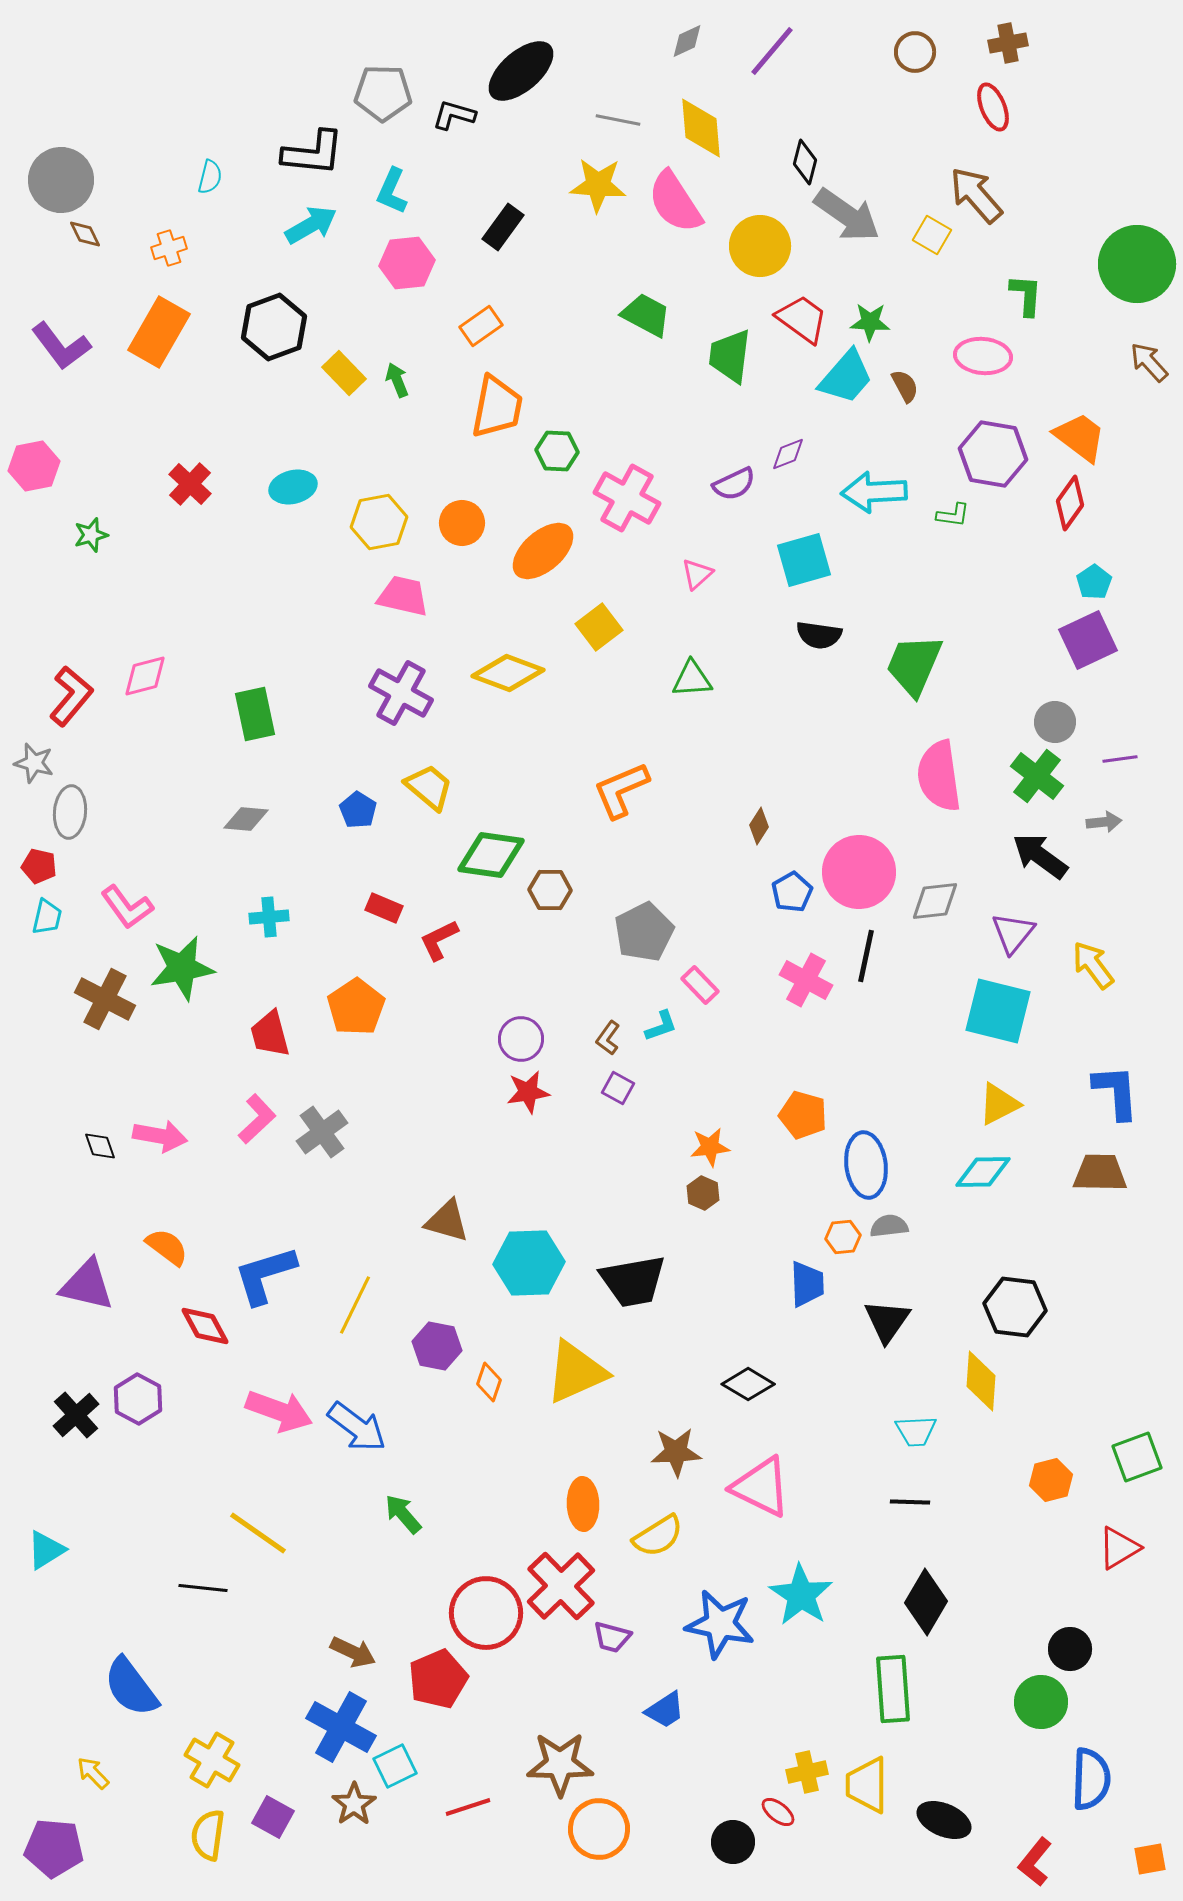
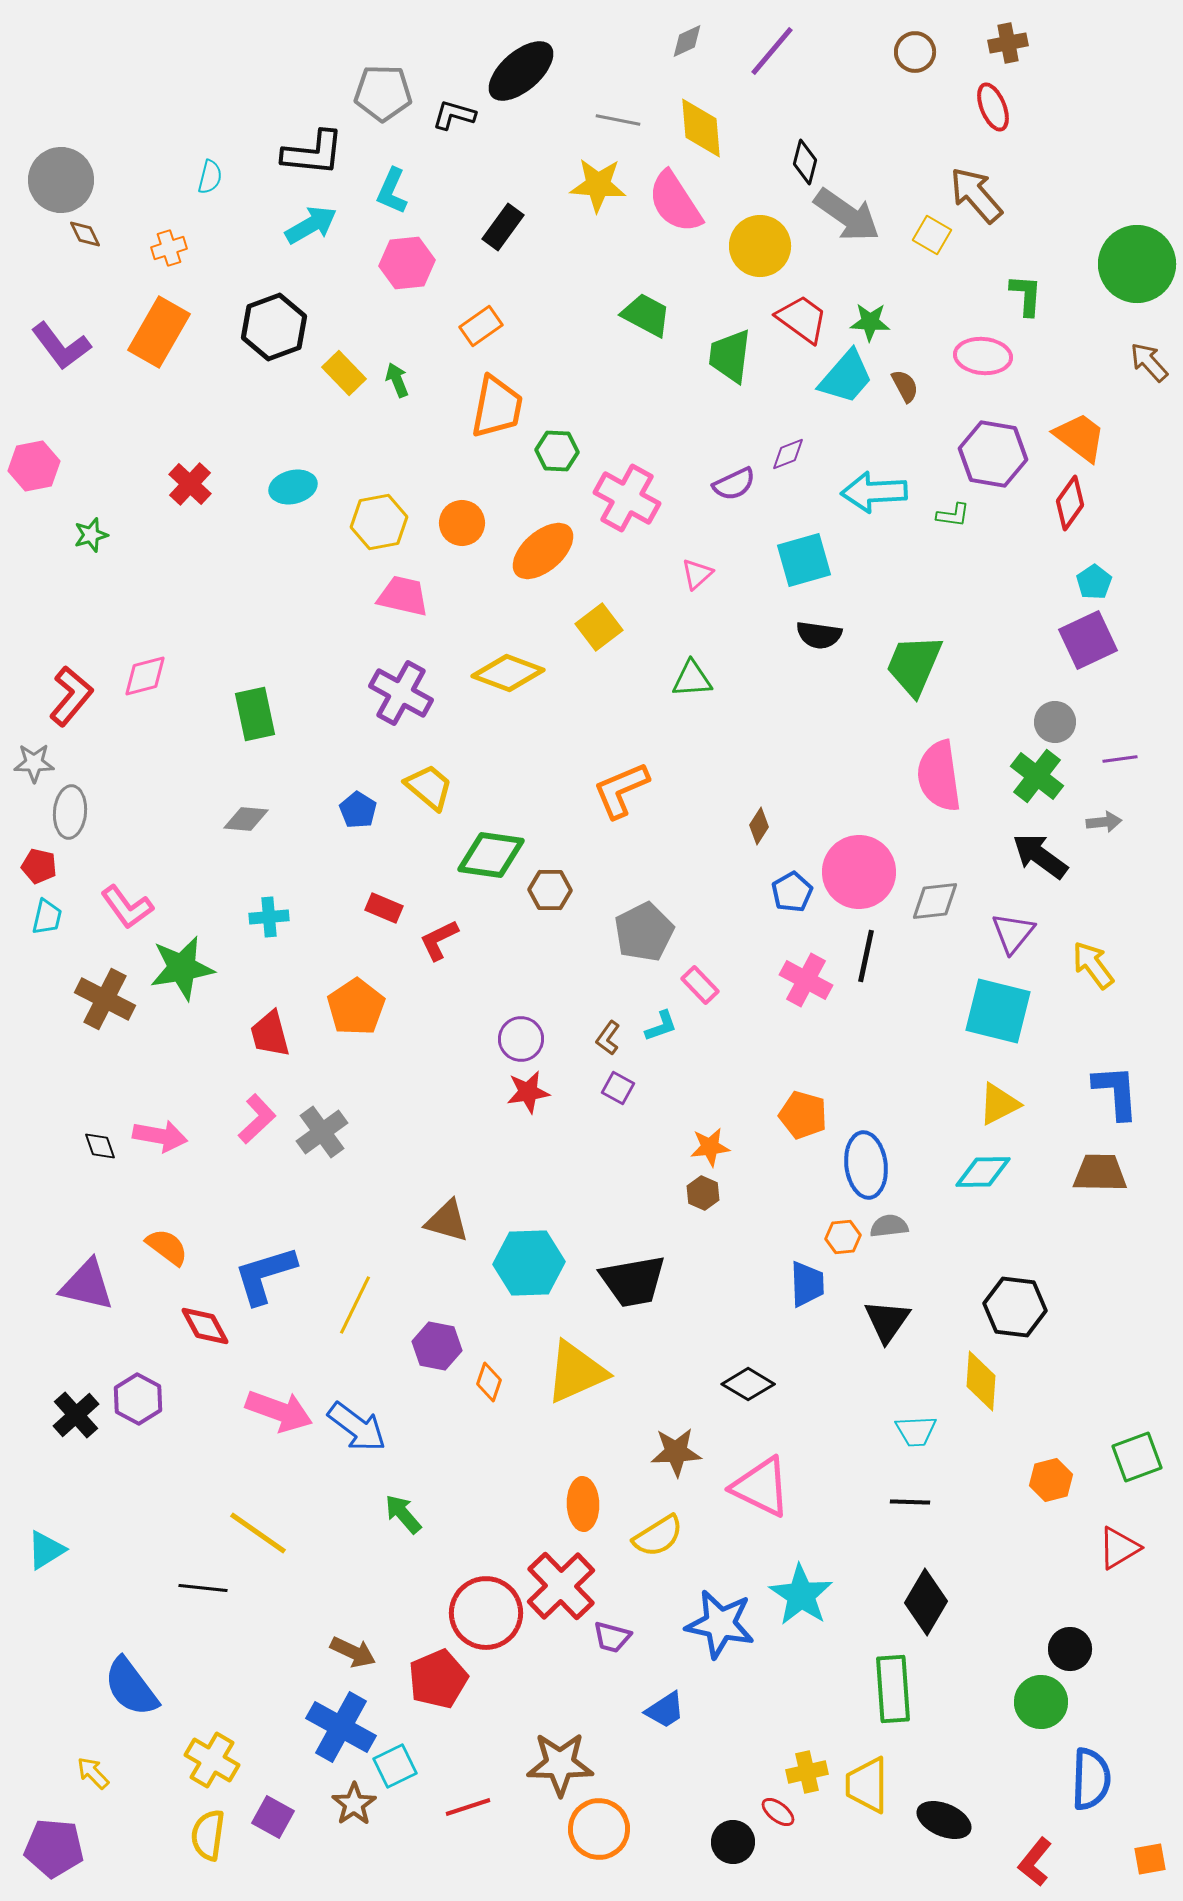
gray star at (34, 763): rotated 15 degrees counterclockwise
